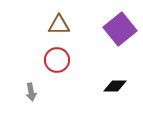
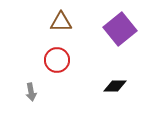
brown triangle: moved 2 px right, 3 px up
